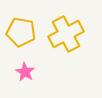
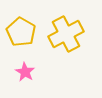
yellow pentagon: rotated 20 degrees clockwise
